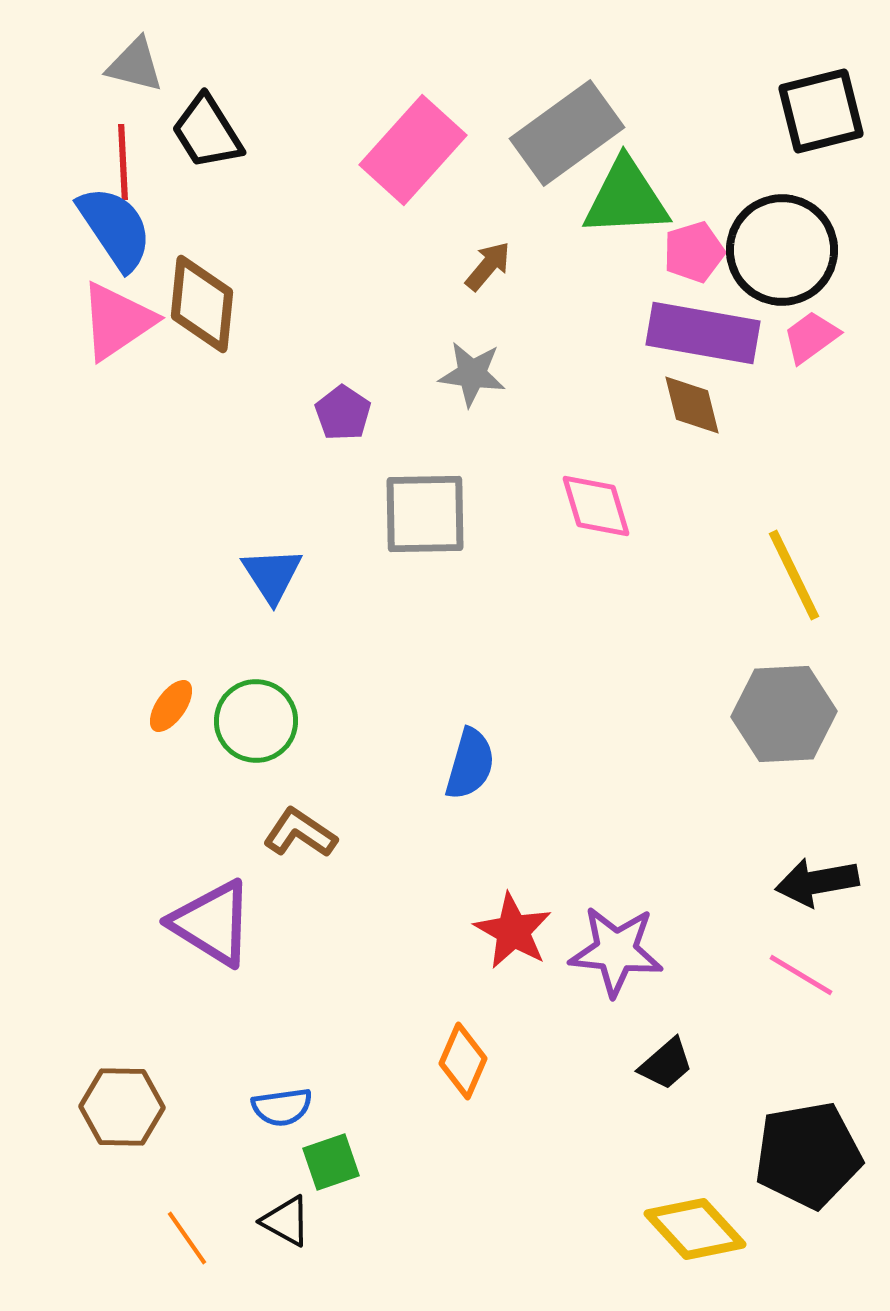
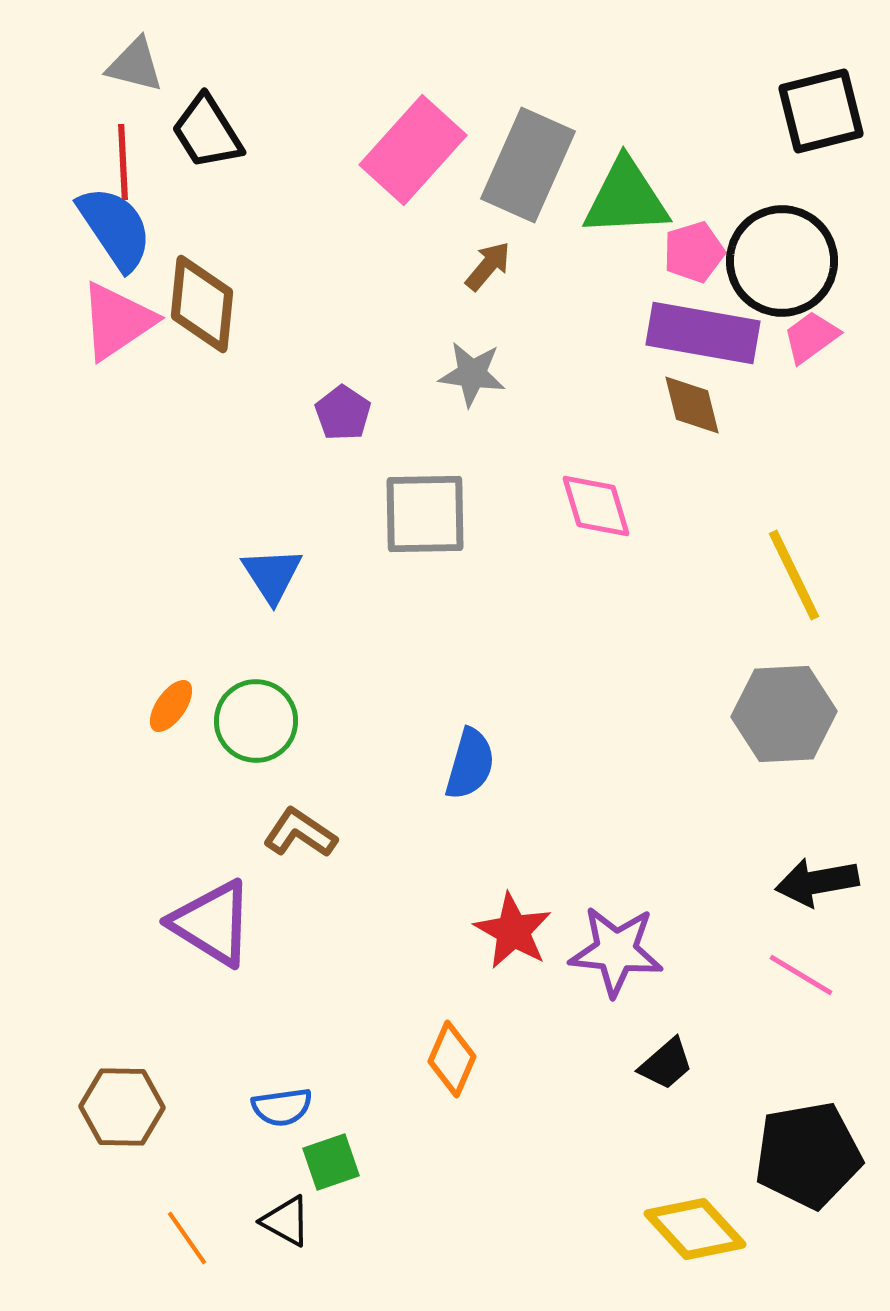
gray rectangle at (567, 133): moved 39 px left, 32 px down; rotated 30 degrees counterclockwise
black circle at (782, 250): moved 11 px down
orange diamond at (463, 1061): moved 11 px left, 2 px up
